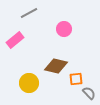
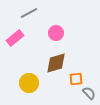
pink circle: moved 8 px left, 4 px down
pink rectangle: moved 2 px up
brown diamond: moved 3 px up; rotated 30 degrees counterclockwise
